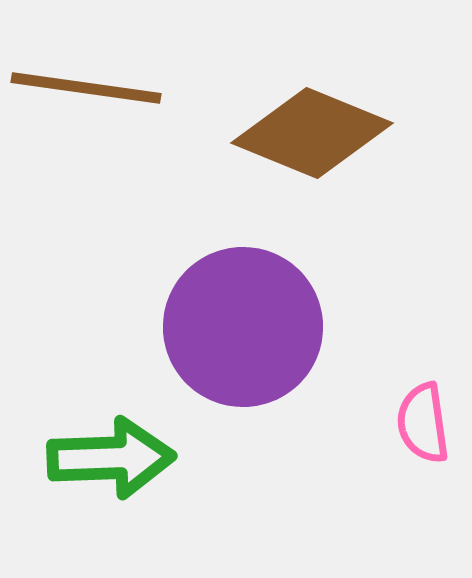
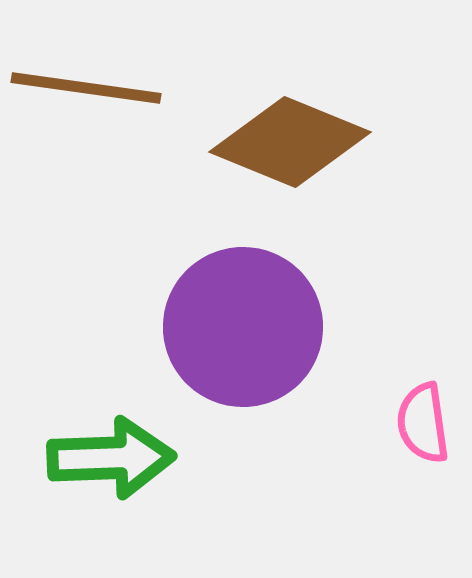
brown diamond: moved 22 px left, 9 px down
